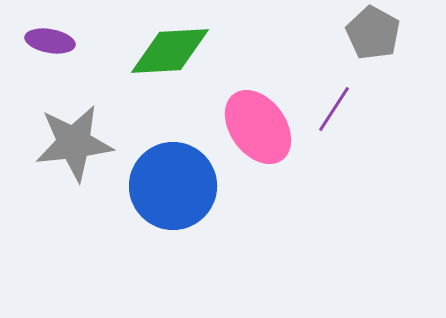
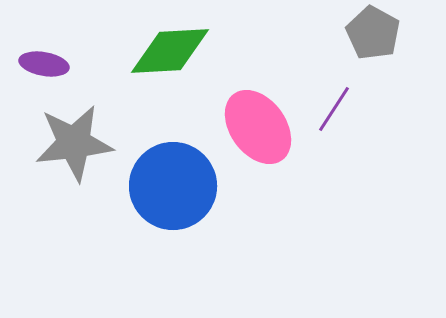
purple ellipse: moved 6 px left, 23 px down
